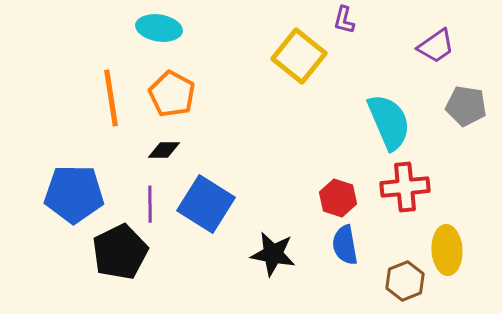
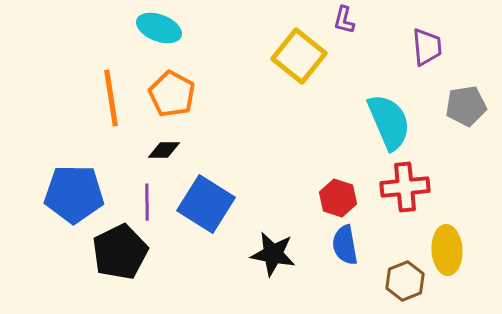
cyan ellipse: rotated 12 degrees clockwise
purple trapezoid: moved 9 px left, 1 px down; rotated 60 degrees counterclockwise
gray pentagon: rotated 18 degrees counterclockwise
purple line: moved 3 px left, 2 px up
